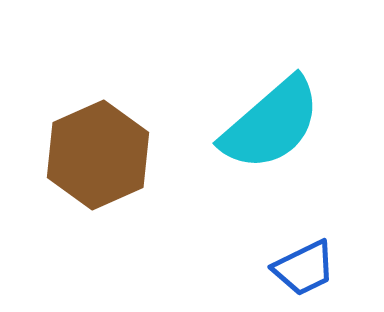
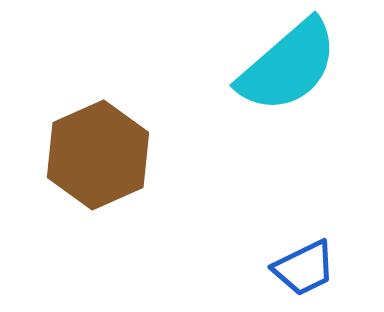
cyan semicircle: moved 17 px right, 58 px up
